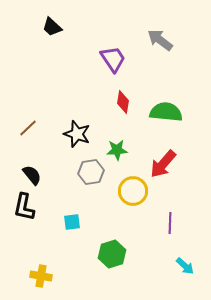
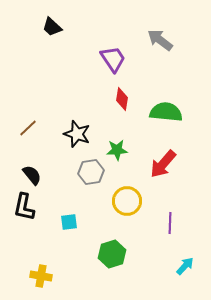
red diamond: moved 1 px left, 3 px up
yellow circle: moved 6 px left, 10 px down
cyan square: moved 3 px left
cyan arrow: rotated 90 degrees counterclockwise
